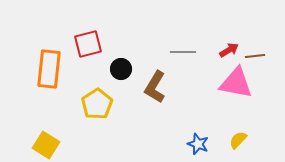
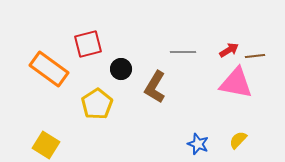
orange rectangle: rotated 60 degrees counterclockwise
